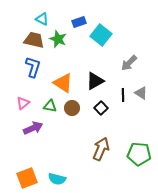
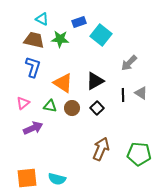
green star: moved 2 px right; rotated 18 degrees counterclockwise
black square: moved 4 px left
orange square: rotated 15 degrees clockwise
